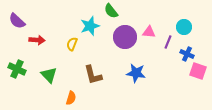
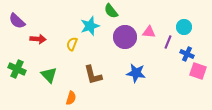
red arrow: moved 1 px right, 1 px up
